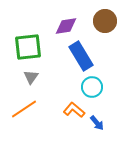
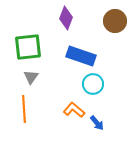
brown circle: moved 10 px right
purple diamond: moved 8 px up; rotated 60 degrees counterclockwise
blue rectangle: rotated 40 degrees counterclockwise
cyan circle: moved 1 px right, 3 px up
orange line: rotated 60 degrees counterclockwise
